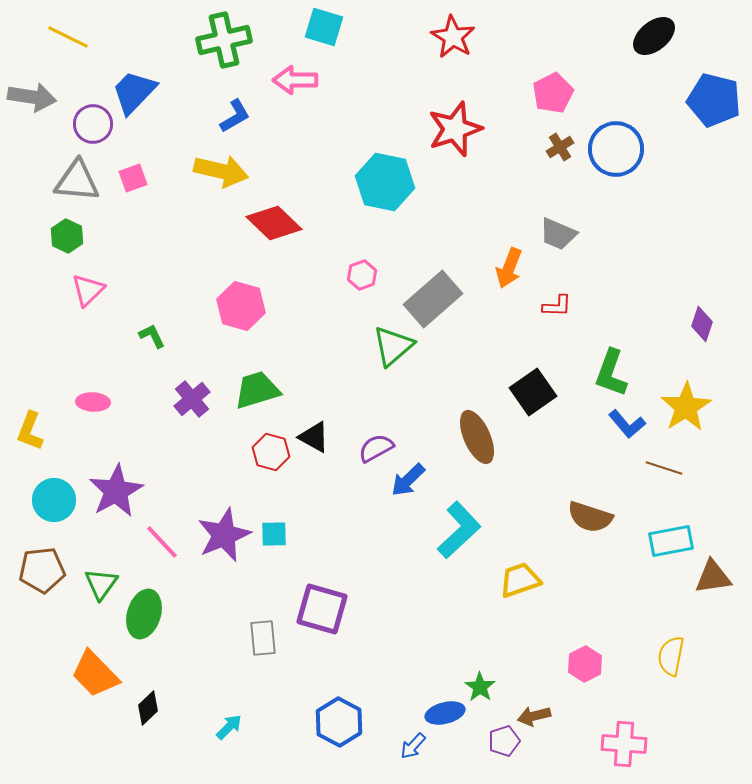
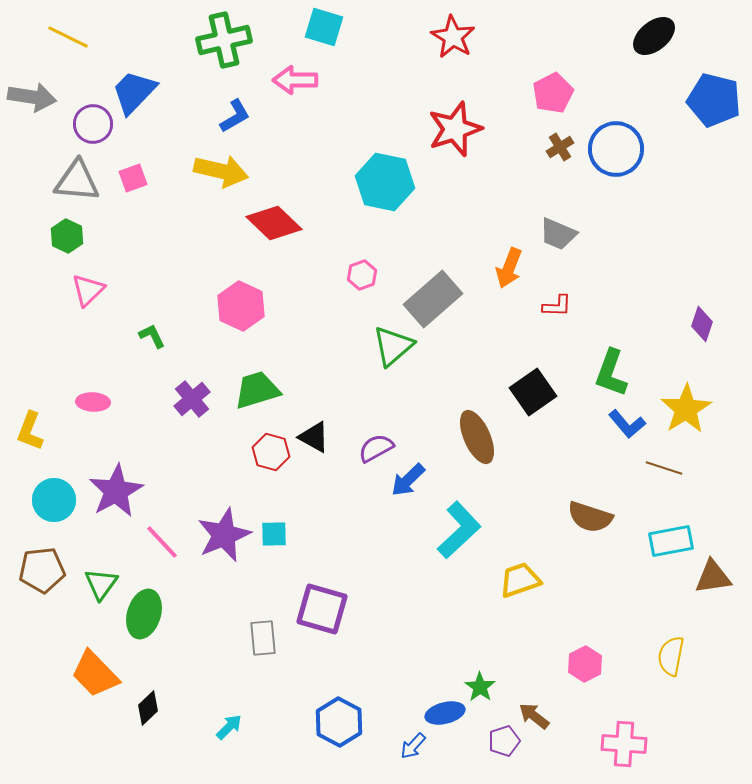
pink hexagon at (241, 306): rotated 9 degrees clockwise
yellow star at (686, 407): moved 2 px down
brown arrow at (534, 716): rotated 52 degrees clockwise
